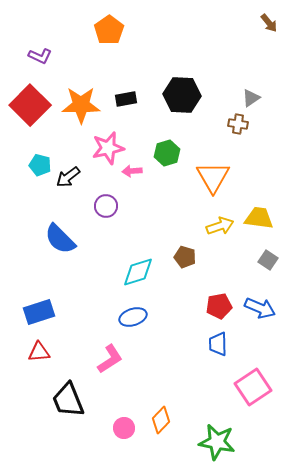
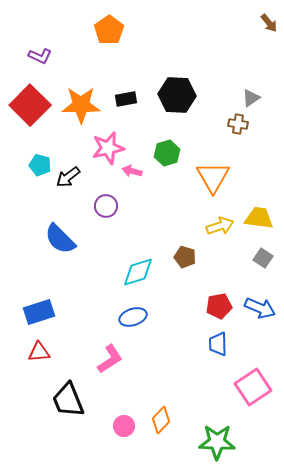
black hexagon: moved 5 px left
pink arrow: rotated 18 degrees clockwise
gray square: moved 5 px left, 2 px up
pink circle: moved 2 px up
green star: rotated 9 degrees counterclockwise
